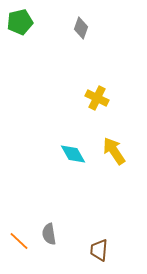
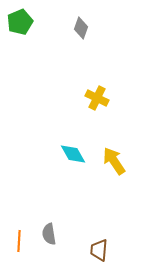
green pentagon: rotated 10 degrees counterclockwise
yellow arrow: moved 10 px down
orange line: rotated 50 degrees clockwise
